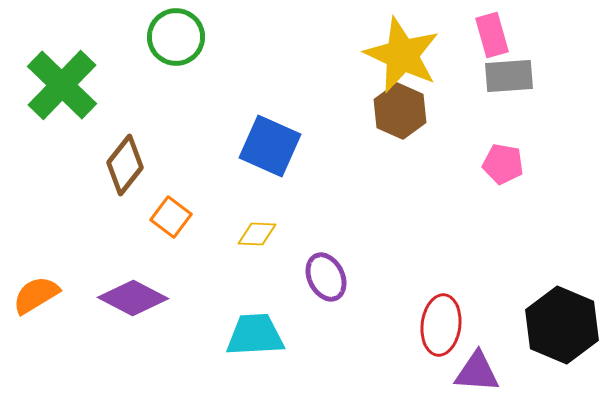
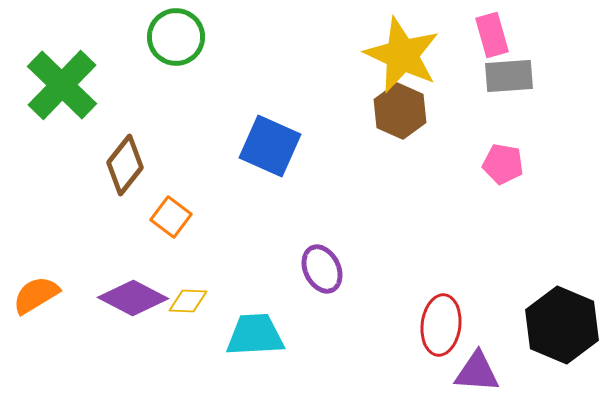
yellow diamond: moved 69 px left, 67 px down
purple ellipse: moved 4 px left, 8 px up
